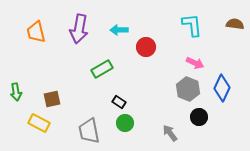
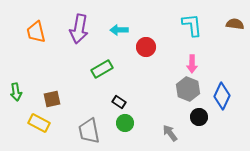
pink arrow: moved 3 px left, 1 px down; rotated 66 degrees clockwise
blue diamond: moved 8 px down
